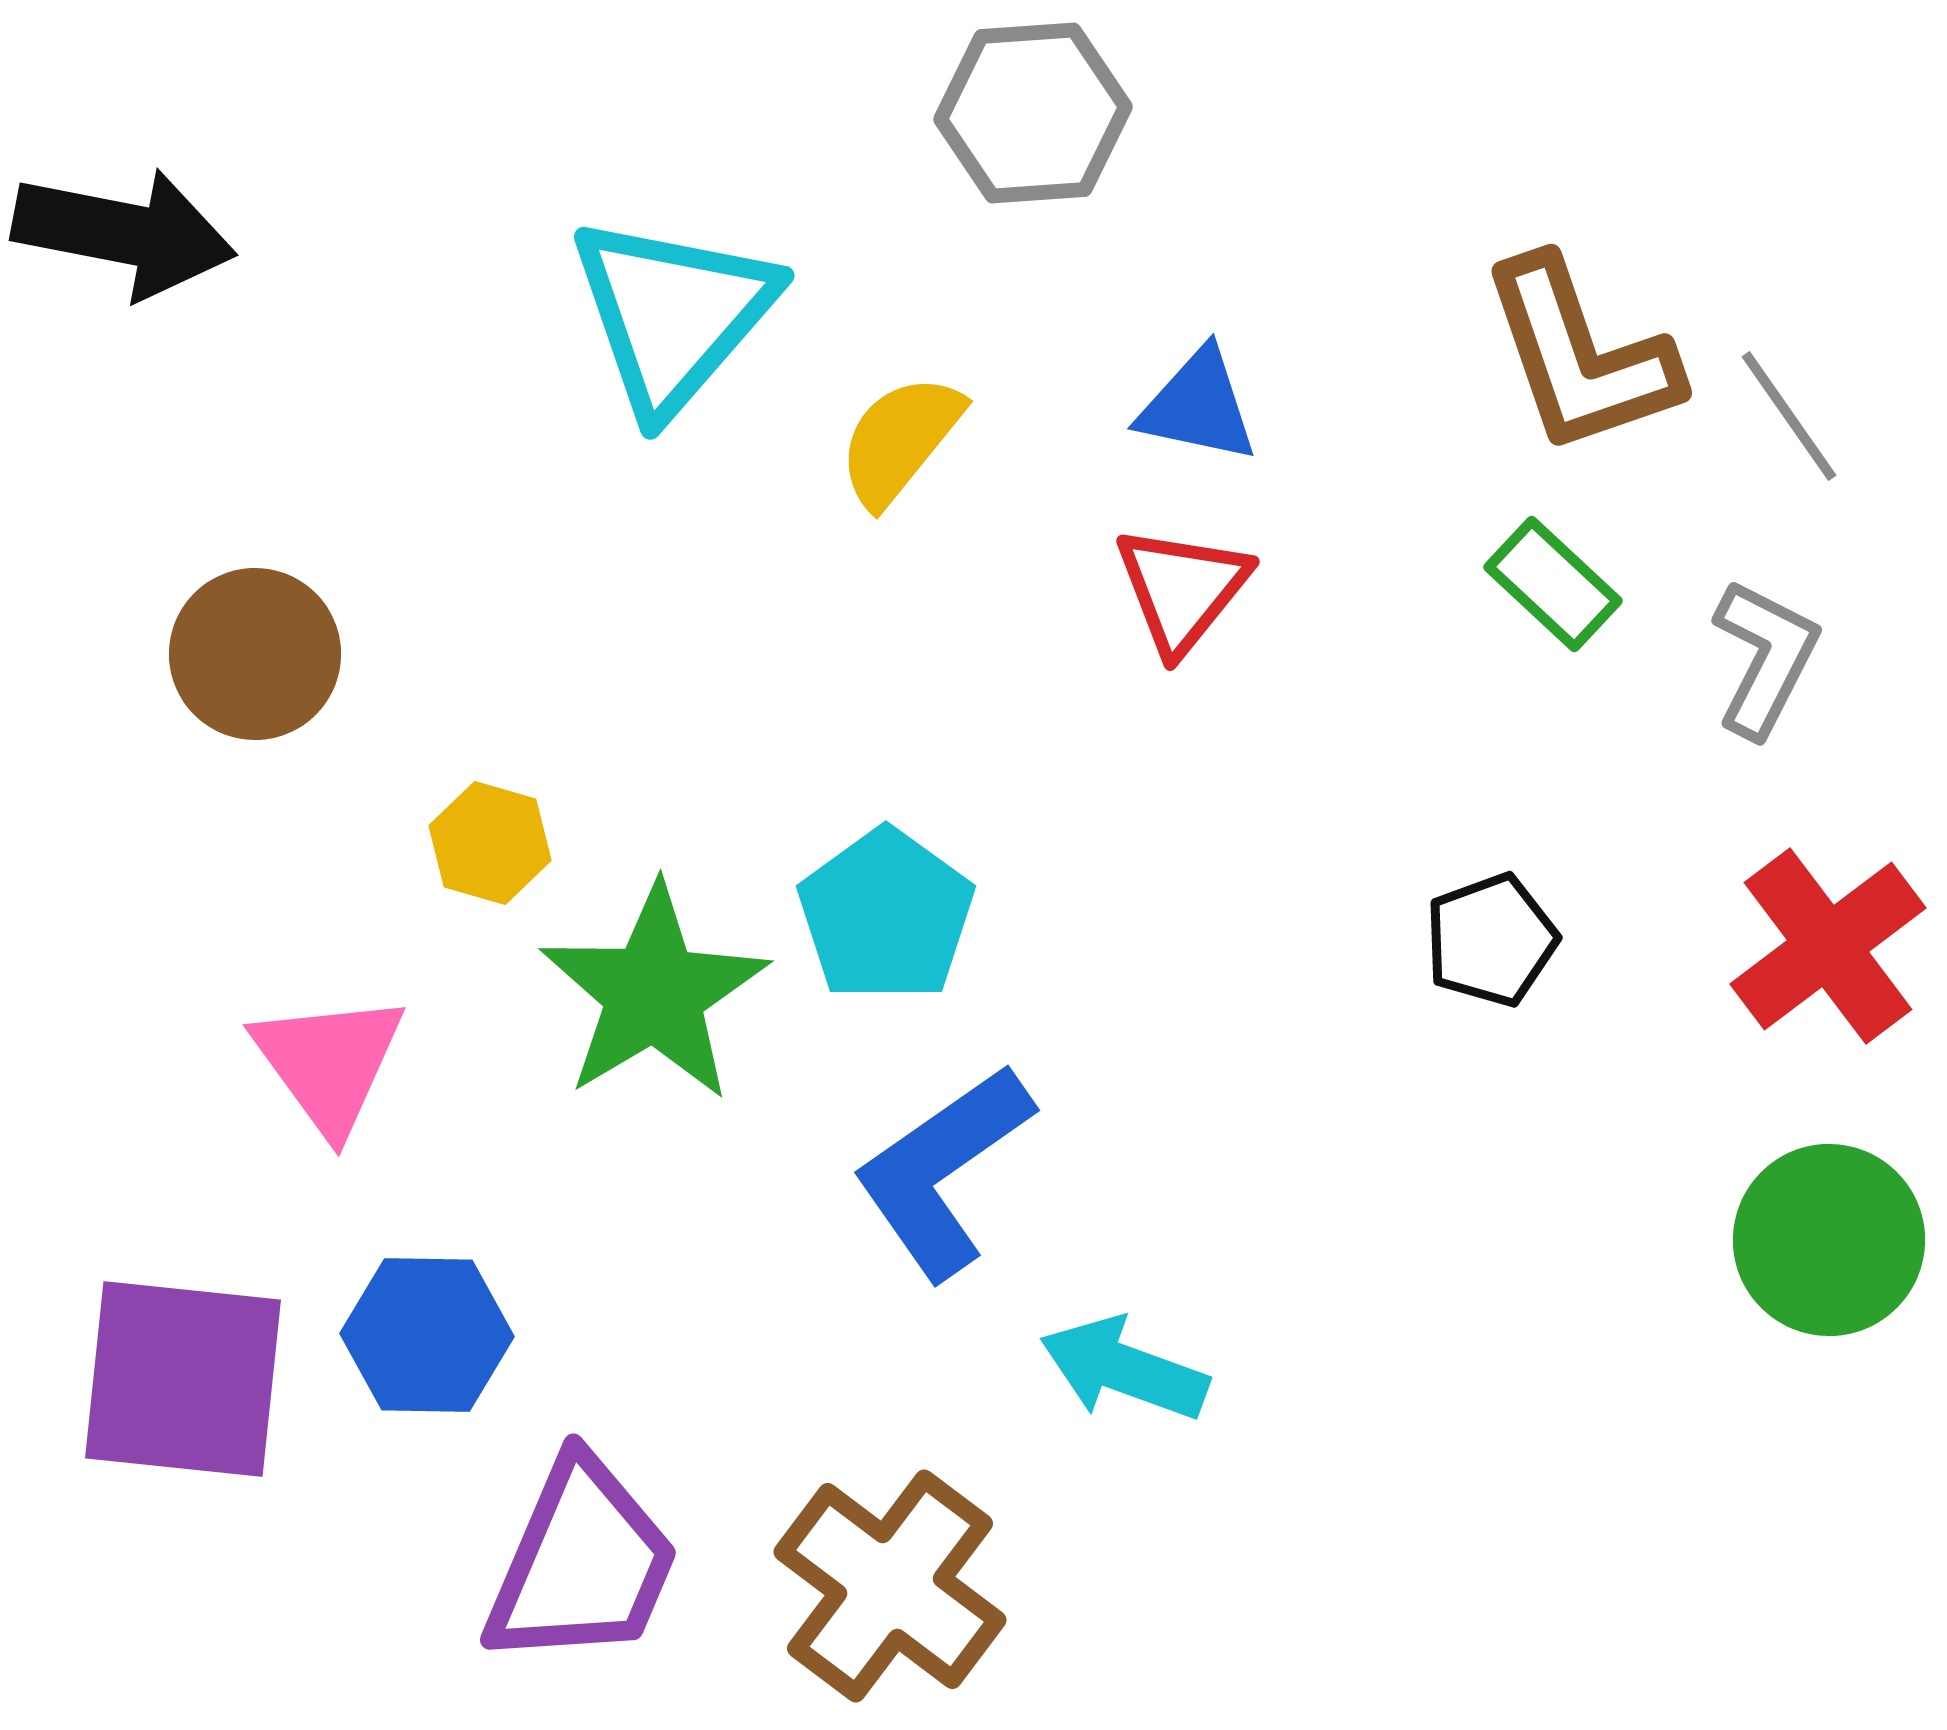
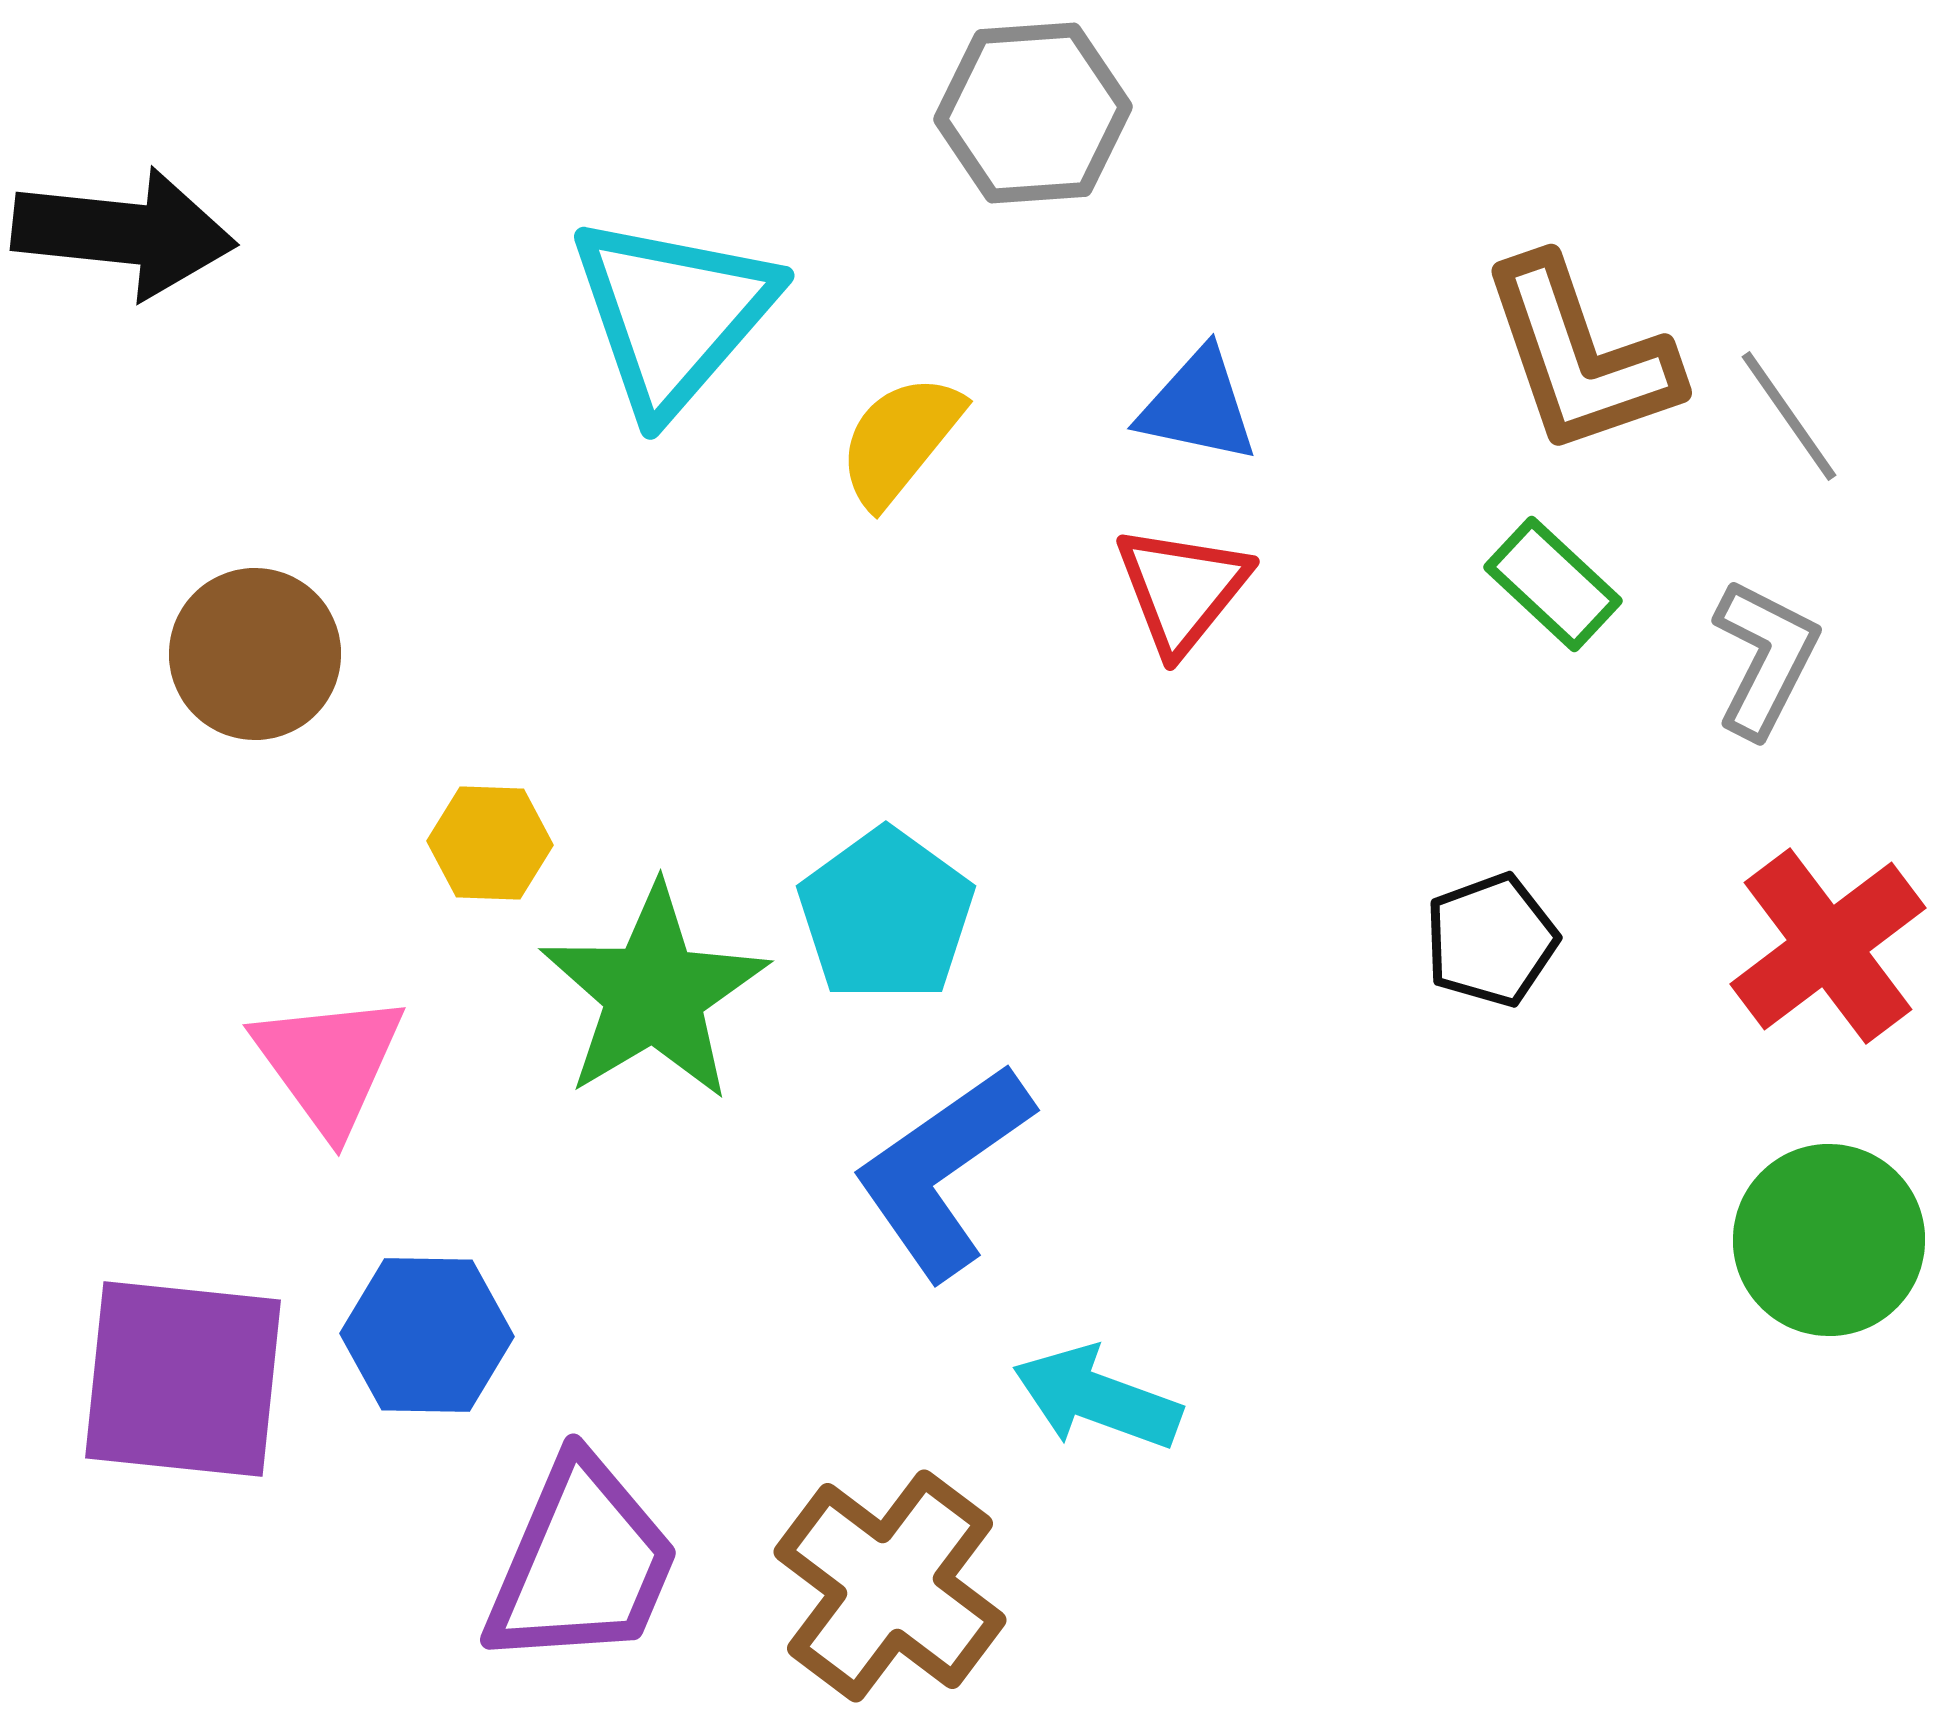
black arrow: rotated 5 degrees counterclockwise
yellow hexagon: rotated 14 degrees counterclockwise
cyan arrow: moved 27 px left, 29 px down
